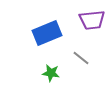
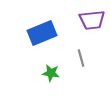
blue rectangle: moved 5 px left
gray line: rotated 36 degrees clockwise
